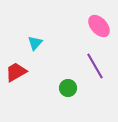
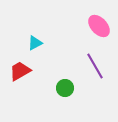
cyan triangle: rotated 21 degrees clockwise
red trapezoid: moved 4 px right, 1 px up
green circle: moved 3 px left
